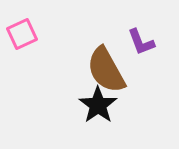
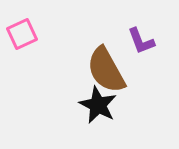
purple L-shape: moved 1 px up
black star: rotated 9 degrees counterclockwise
